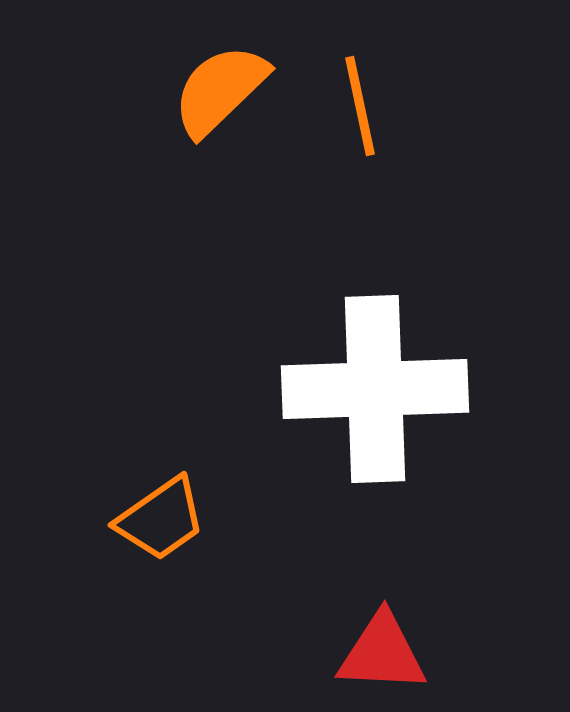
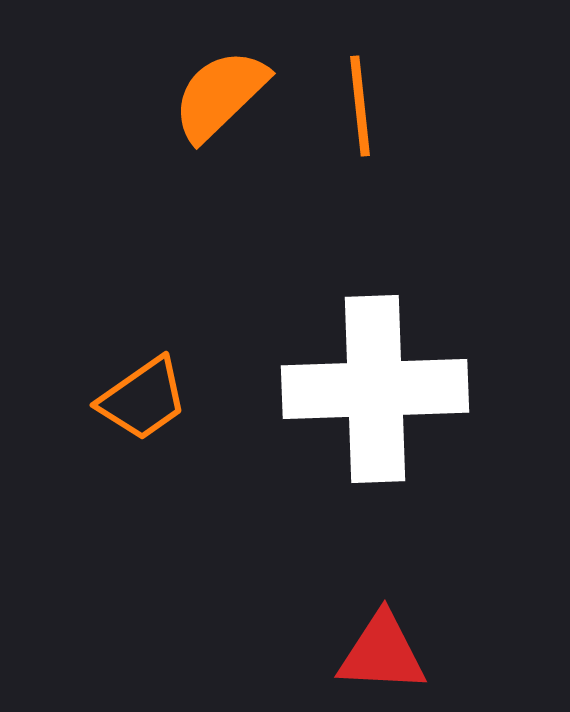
orange semicircle: moved 5 px down
orange line: rotated 6 degrees clockwise
orange trapezoid: moved 18 px left, 120 px up
